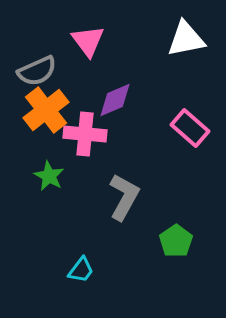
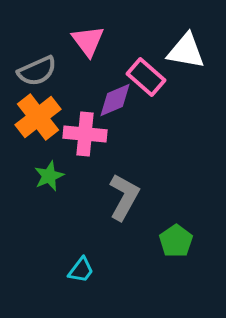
white triangle: moved 12 px down; rotated 21 degrees clockwise
orange cross: moved 8 px left, 7 px down
pink rectangle: moved 44 px left, 51 px up
green star: rotated 20 degrees clockwise
